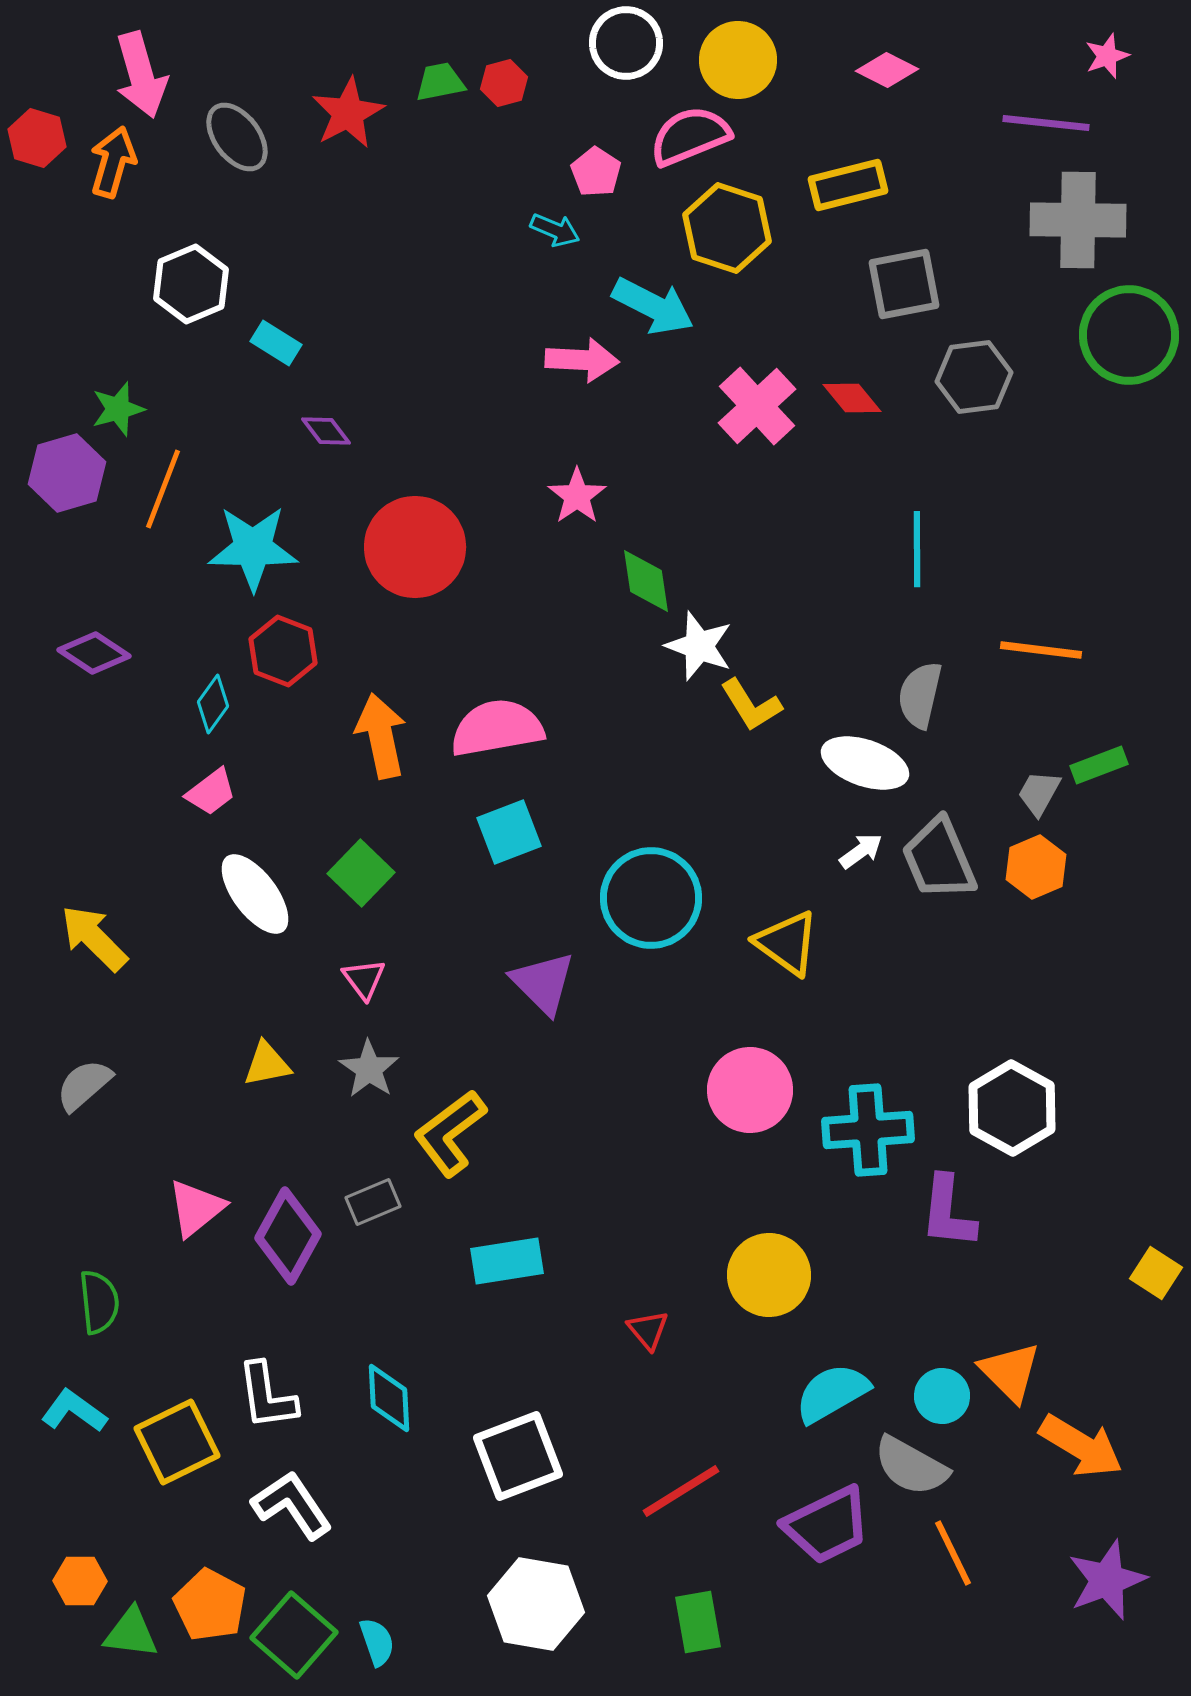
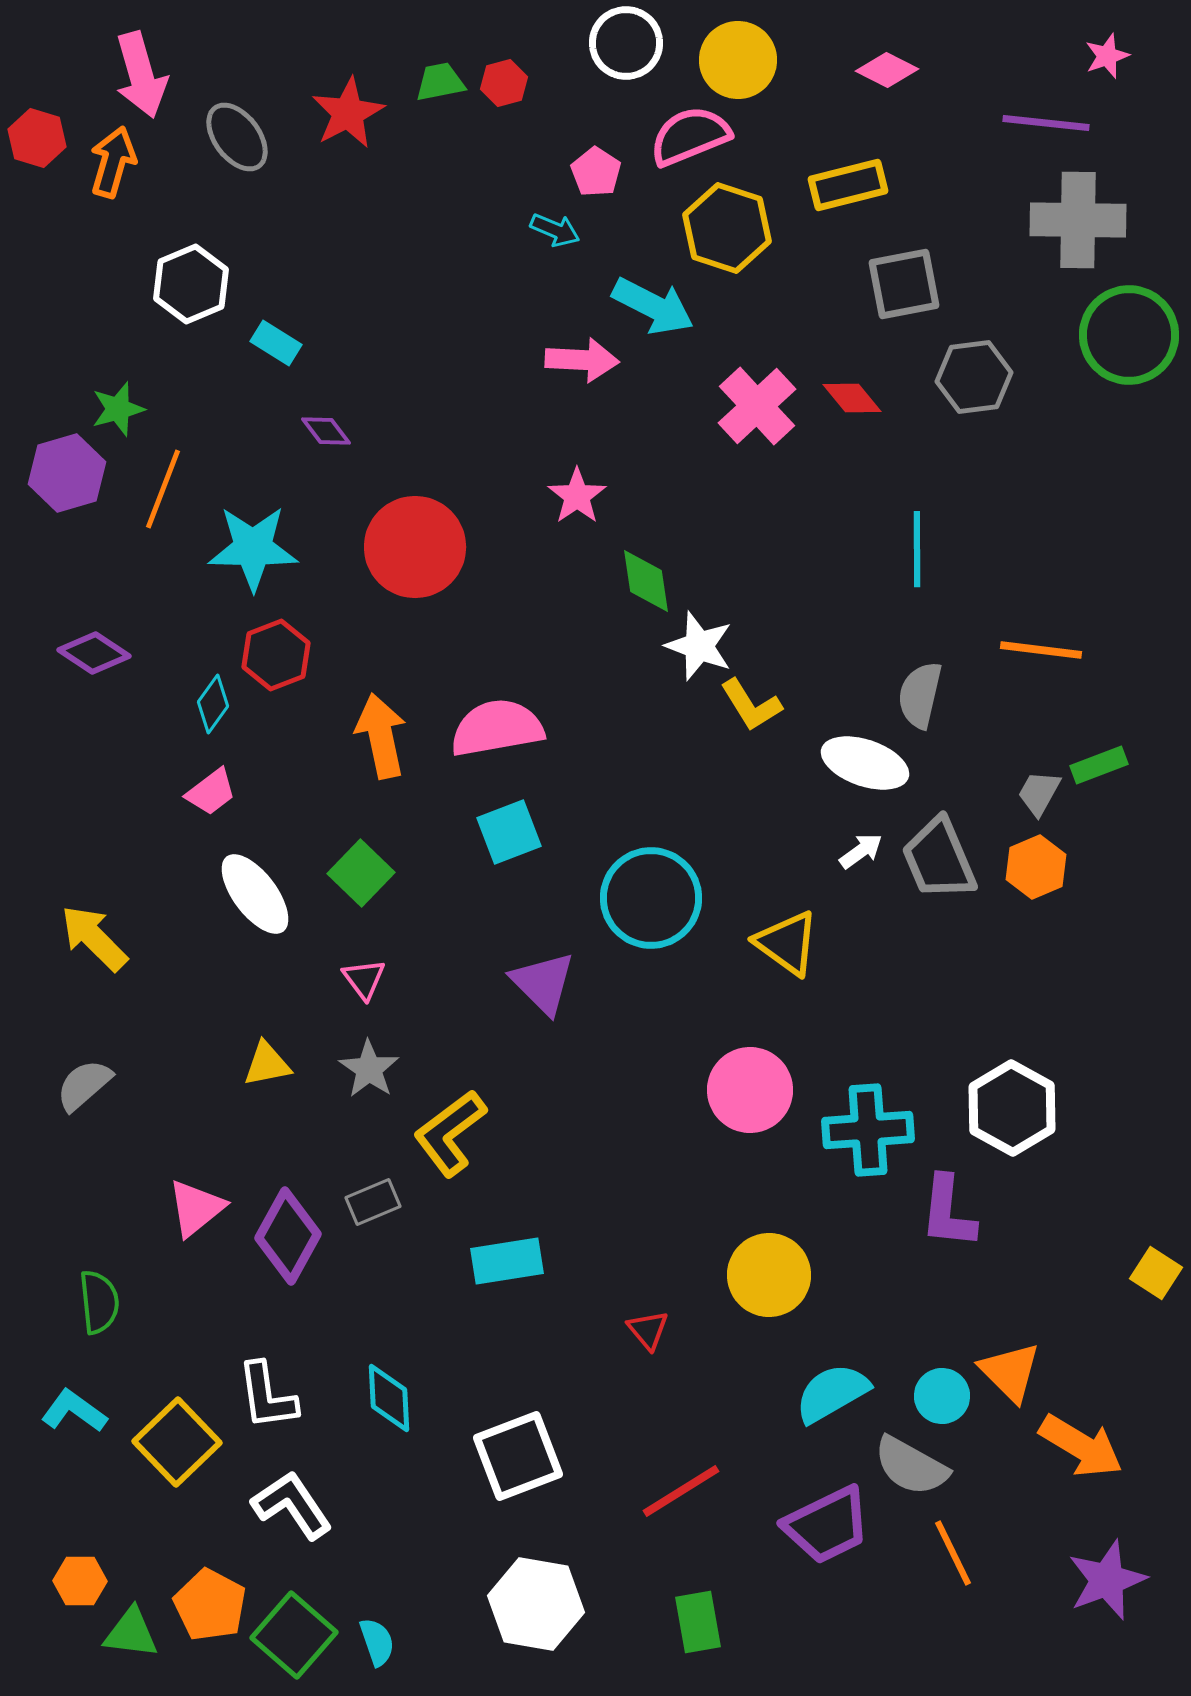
red hexagon at (283, 651): moved 7 px left, 4 px down; rotated 18 degrees clockwise
yellow square at (177, 1442): rotated 18 degrees counterclockwise
